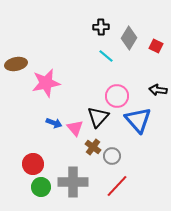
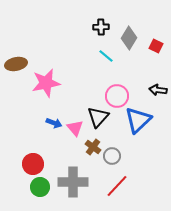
blue triangle: rotated 28 degrees clockwise
green circle: moved 1 px left
